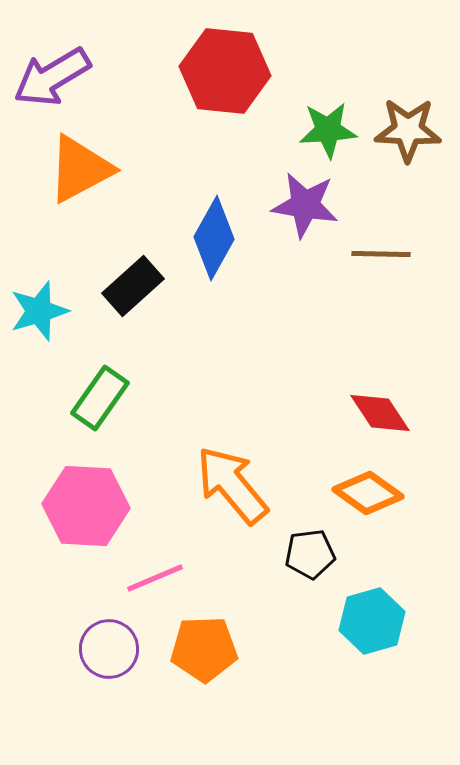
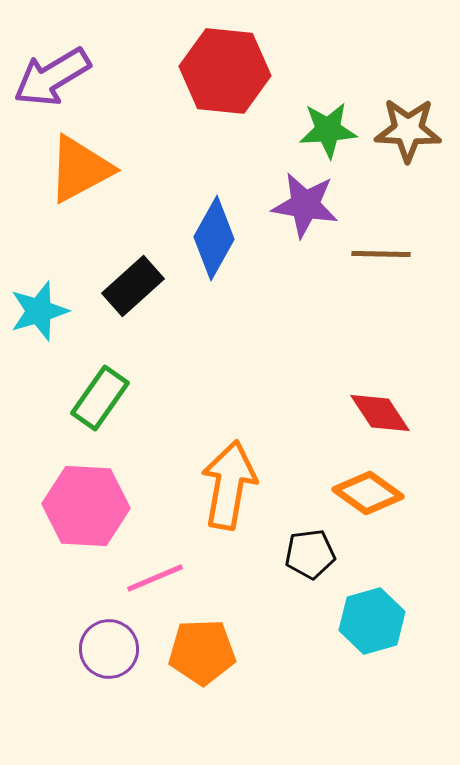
orange arrow: moved 3 px left; rotated 50 degrees clockwise
orange pentagon: moved 2 px left, 3 px down
